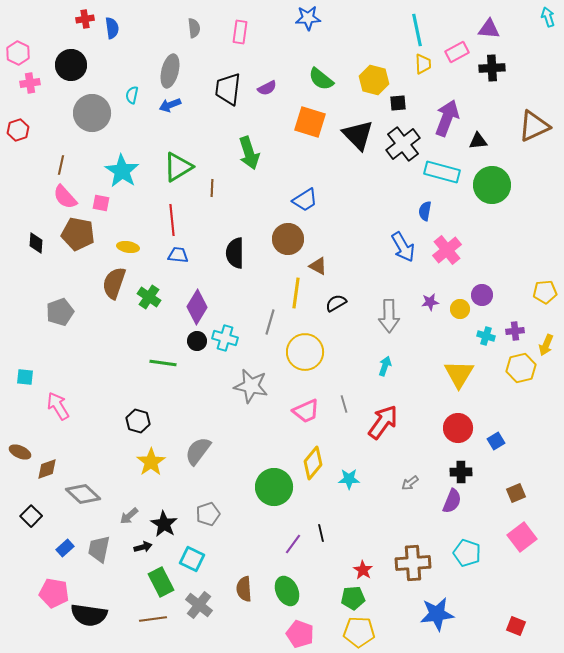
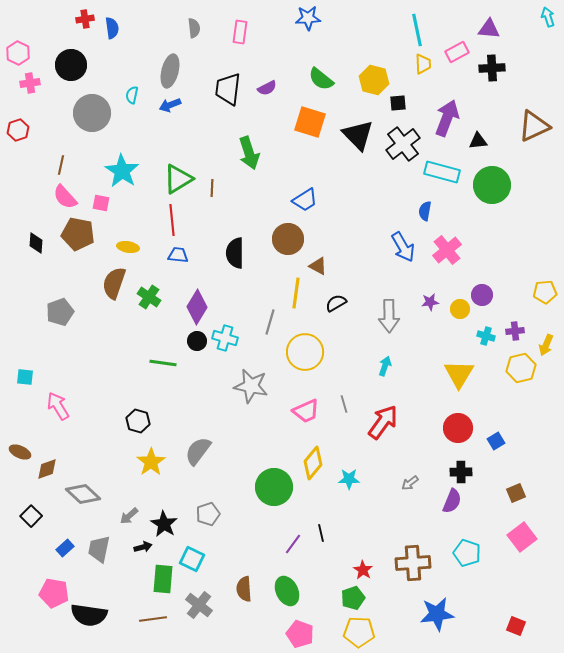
green triangle at (178, 167): moved 12 px down
green rectangle at (161, 582): moved 2 px right, 3 px up; rotated 32 degrees clockwise
green pentagon at (353, 598): rotated 15 degrees counterclockwise
